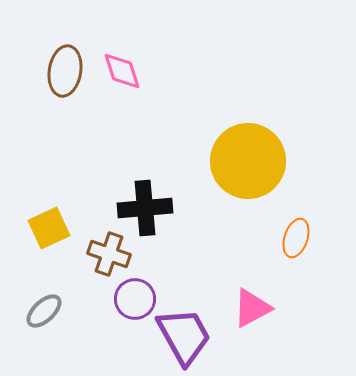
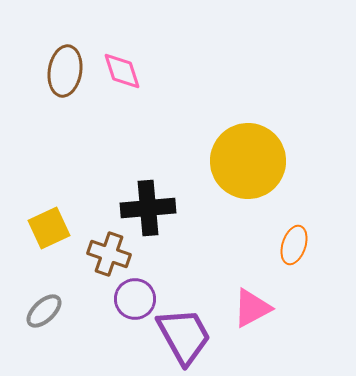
black cross: moved 3 px right
orange ellipse: moved 2 px left, 7 px down
